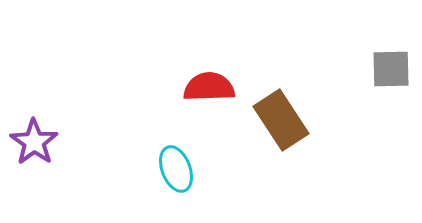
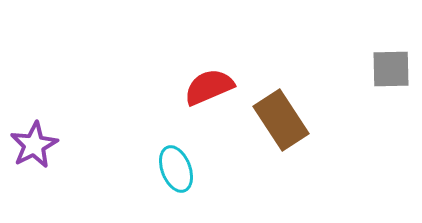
red semicircle: rotated 21 degrees counterclockwise
purple star: moved 3 px down; rotated 9 degrees clockwise
